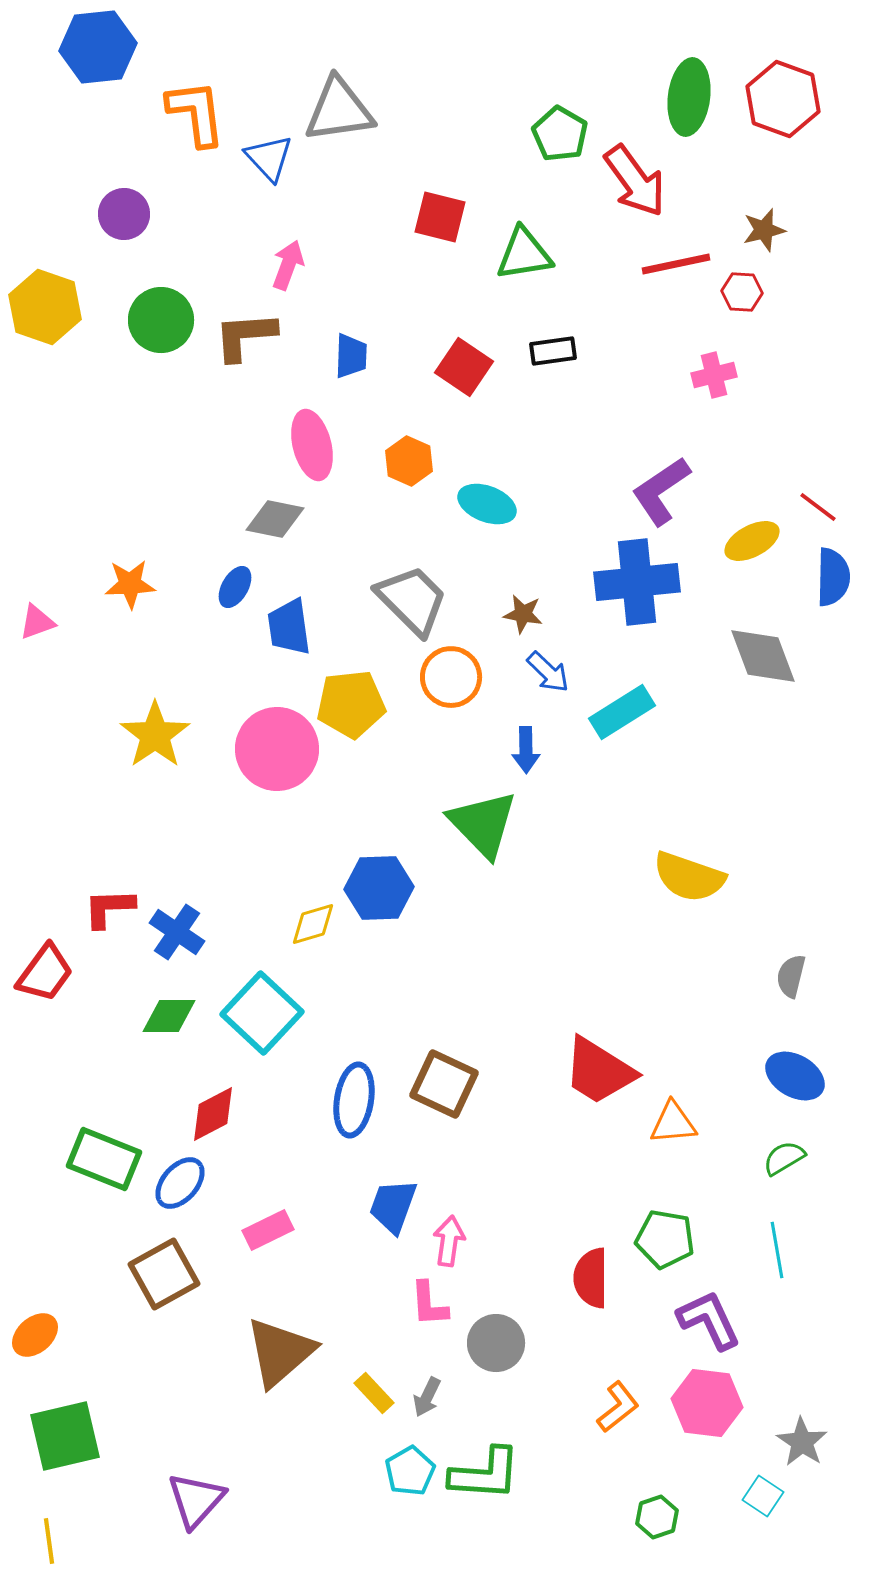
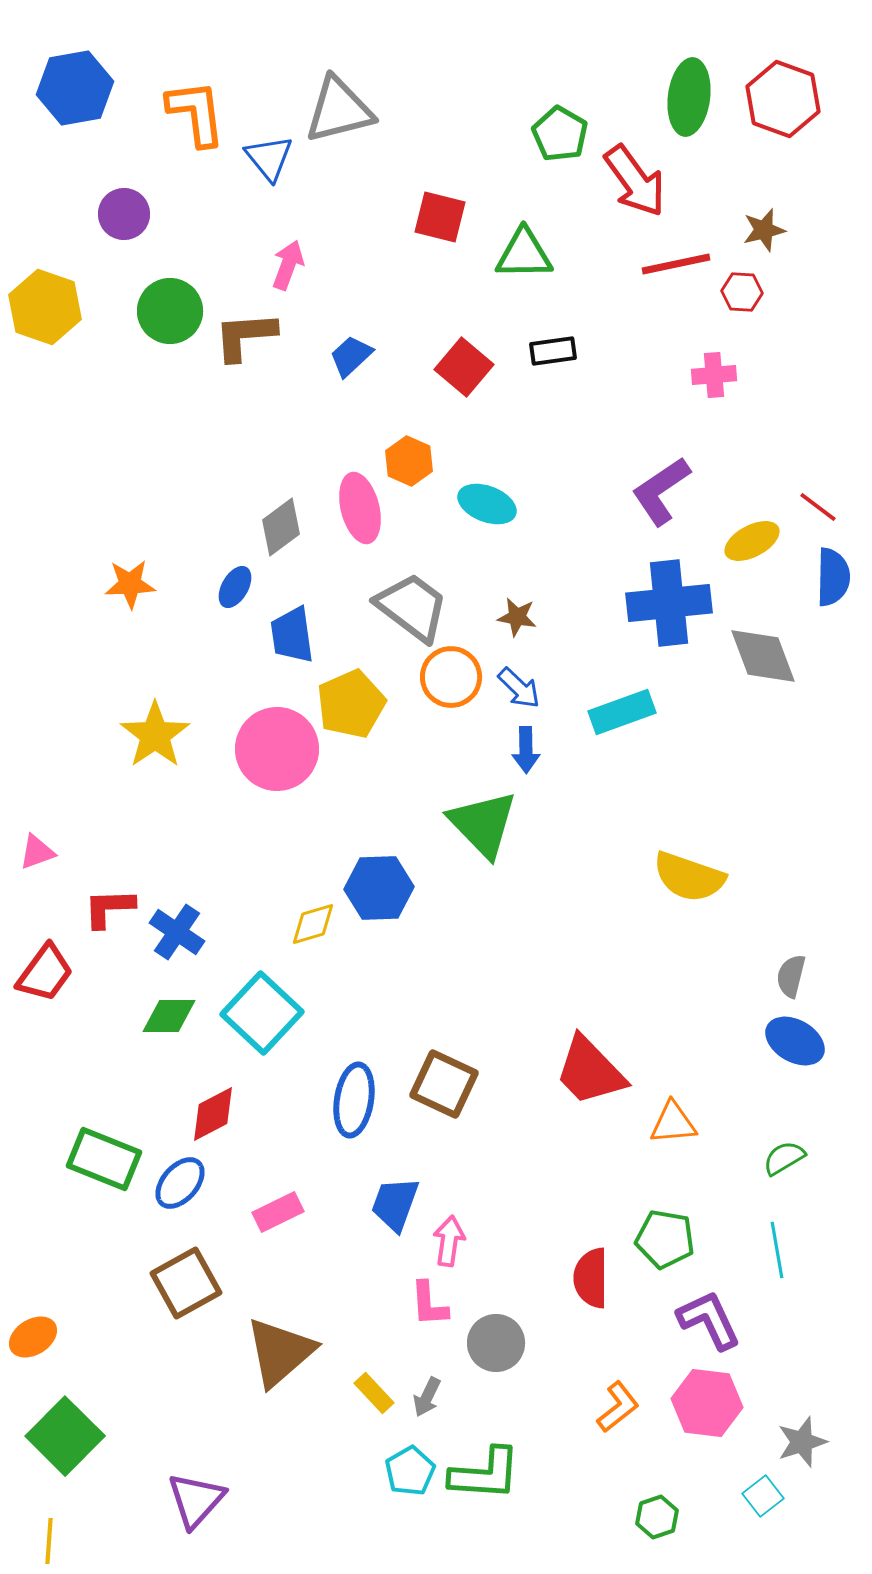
blue hexagon at (98, 47): moved 23 px left, 41 px down; rotated 4 degrees counterclockwise
gray triangle at (339, 110): rotated 6 degrees counterclockwise
blue triangle at (269, 158): rotated 4 degrees clockwise
green triangle at (524, 254): rotated 8 degrees clockwise
green circle at (161, 320): moved 9 px right, 9 px up
blue trapezoid at (351, 356): rotated 135 degrees counterclockwise
red square at (464, 367): rotated 6 degrees clockwise
pink cross at (714, 375): rotated 9 degrees clockwise
pink ellipse at (312, 445): moved 48 px right, 63 px down
gray diamond at (275, 519): moved 6 px right, 8 px down; rotated 48 degrees counterclockwise
blue cross at (637, 582): moved 32 px right, 21 px down
gray trapezoid at (412, 600): moved 7 px down; rotated 8 degrees counterclockwise
brown star at (523, 614): moved 6 px left, 3 px down
pink triangle at (37, 622): moved 230 px down
blue trapezoid at (289, 627): moved 3 px right, 8 px down
blue arrow at (548, 672): moved 29 px left, 16 px down
yellow pentagon at (351, 704): rotated 18 degrees counterclockwise
cyan rectangle at (622, 712): rotated 12 degrees clockwise
red trapezoid at (599, 1071): moved 9 px left; rotated 14 degrees clockwise
blue ellipse at (795, 1076): moved 35 px up
blue trapezoid at (393, 1206): moved 2 px right, 2 px up
pink rectangle at (268, 1230): moved 10 px right, 18 px up
brown square at (164, 1274): moved 22 px right, 9 px down
orange ellipse at (35, 1335): moved 2 px left, 2 px down; rotated 9 degrees clockwise
green square at (65, 1436): rotated 32 degrees counterclockwise
gray star at (802, 1442): rotated 21 degrees clockwise
cyan square at (763, 1496): rotated 18 degrees clockwise
yellow line at (49, 1541): rotated 12 degrees clockwise
